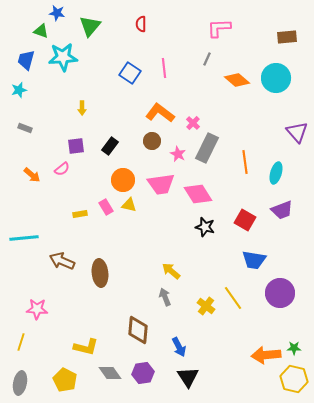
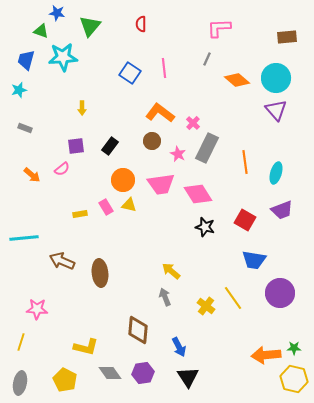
purple triangle at (297, 132): moved 21 px left, 22 px up
